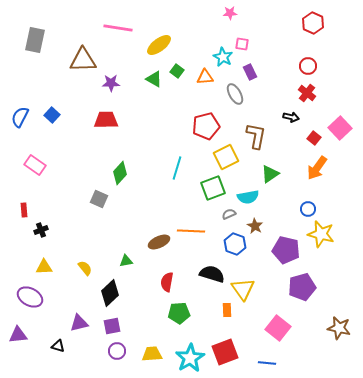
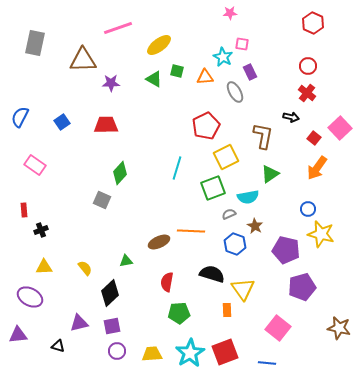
pink line at (118, 28): rotated 28 degrees counterclockwise
gray rectangle at (35, 40): moved 3 px down
green square at (177, 71): rotated 24 degrees counterclockwise
gray ellipse at (235, 94): moved 2 px up
blue square at (52, 115): moved 10 px right, 7 px down; rotated 14 degrees clockwise
red trapezoid at (106, 120): moved 5 px down
red pentagon at (206, 126): rotated 12 degrees counterclockwise
brown L-shape at (256, 136): moved 7 px right
gray square at (99, 199): moved 3 px right, 1 px down
cyan star at (190, 358): moved 5 px up
